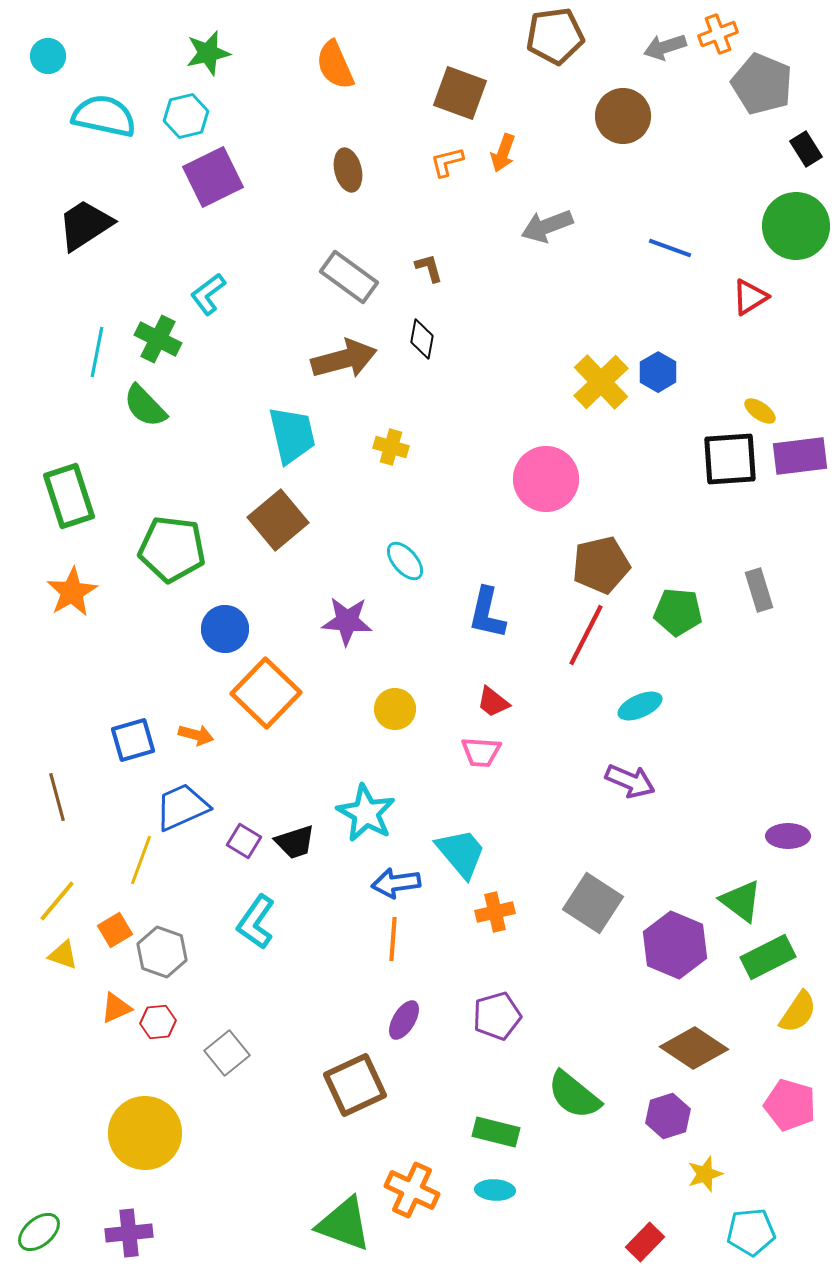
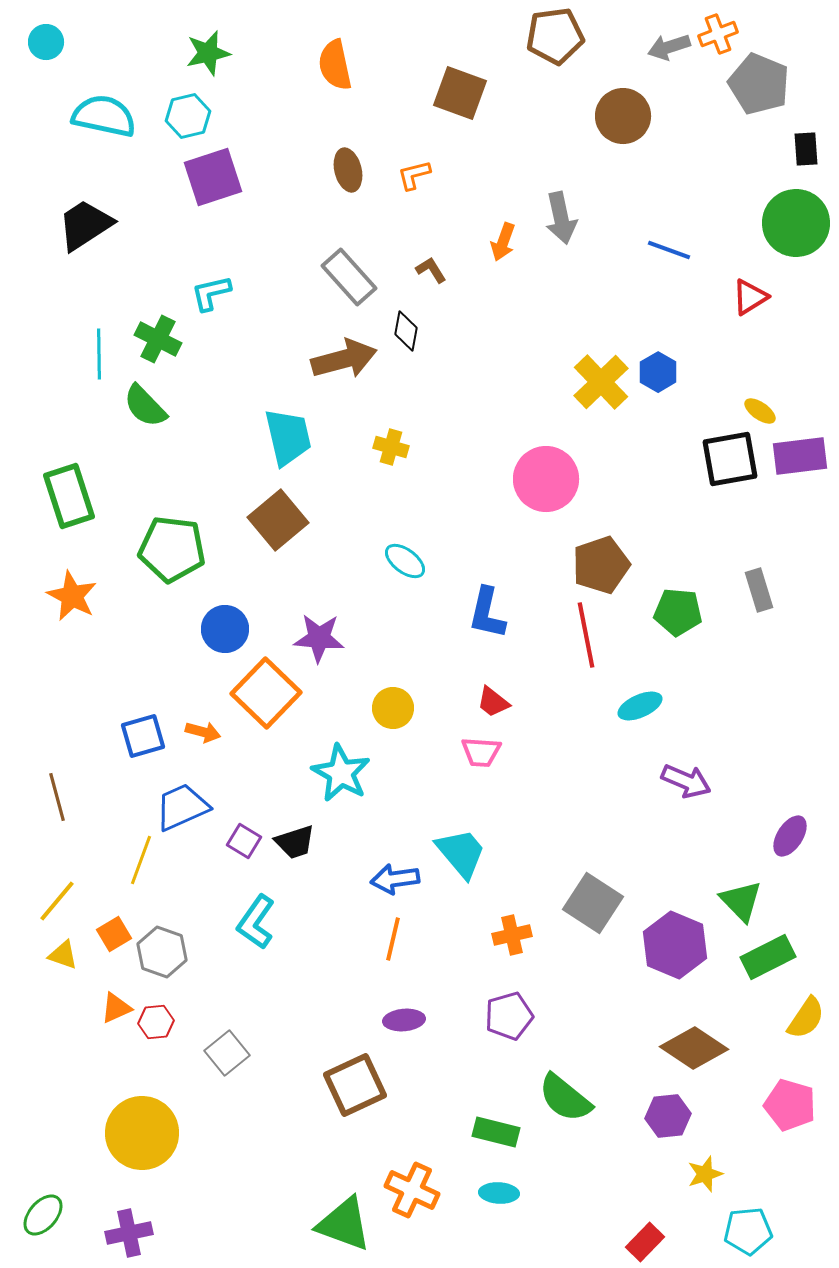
gray arrow at (665, 47): moved 4 px right
cyan circle at (48, 56): moved 2 px left, 14 px up
orange semicircle at (335, 65): rotated 12 degrees clockwise
gray pentagon at (762, 84): moved 3 px left
cyan hexagon at (186, 116): moved 2 px right
black rectangle at (806, 149): rotated 28 degrees clockwise
orange arrow at (503, 153): moved 89 px down
orange L-shape at (447, 162): moved 33 px left, 13 px down
purple square at (213, 177): rotated 8 degrees clockwise
gray arrow at (547, 226): moved 14 px right, 8 px up; rotated 81 degrees counterclockwise
green circle at (796, 226): moved 3 px up
blue line at (670, 248): moved 1 px left, 2 px down
brown L-shape at (429, 268): moved 2 px right, 2 px down; rotated 16 degrees counterclockwise
gray rectangle at (349, 277): rotated 12 degrees clockwise
cyan L-shape at (208, 294): moved 3 px right, 1 px up; rotated 24 degrees clockwise
black diamond at (422, 339): moved 16 px left, 8 px up
cyan line at (97, 352): moved 2 px right, 2 px down; rotated 12 degrees counterclockwise
cyan trapezoid at (292, 435): moved 4 px left, 2 px down
black square at (730, 459): rotated 6 degrees counterclockwise
cyan ellipse at (405, 561): rotated 12 degrees counterclockwise
brown pentagon at (601, 565): rotated 6 degrees counterclockwise
orange star at (72, 592): moved 4 px down; rotated 15 degrees counterclockwise
purple star at (347, 621): moved 28 px left, 17 px down
red line at (586, 635): rotated 38 degrees counterclockwise
yellow circle at (395, 709): moved 2 px left, 1 px up
orange arrow at (196, 735): moved 7 px right, 3 px up
blue square at (133, 740): moved 10 px right, 4 px up
purple arrow at (630, 781): moved 56 px right
cyan star at (366, 813): moved 25 px left, 40 px up
purple ellipse at (788, 836): moved 2 px right; rotated 57 degrees counterclockwise
blue arrow at (396, 883): moved 1 px left, 4 px up
green triangle at (741, 901): rotated 9 degrees clockwise
orange cross at (495, 912): moved 17 px right, 23 px down
orange square at (115, 930): moved 1 px left, 4 px down
orange line at (393, 939): rotated 9 degrees clockwise
yellow semicircle at (798, 1012): moved 8 px right, 6 px down
purple pentagon at (497, 1016): moved 12 px right
purple ellipse at (404, 1020): rotated 54 degrees clockwise
red hexagon at (158, 1022): moved 2 px left
green semicircle at (574, 1095): moved 9 px left, 3 px down
purple hexagon at (668, 1116): rotated 12 degrees clockwise
yellow circle at (145, 1133): moved 3 px left
cyan ellipse at (495, 1190): moved 4 px right, 3 px down
green ellipse at (39, 1232): moved 4 px right, 17 px up; rotated 9 degrees counterclockwise
cyan pentagon at (751, 1232): moved 3 px left, 1 px up
purple cross at (129, 1233): rotated 6 degrees counterclockwise
